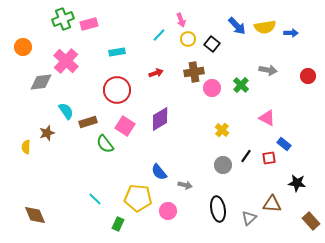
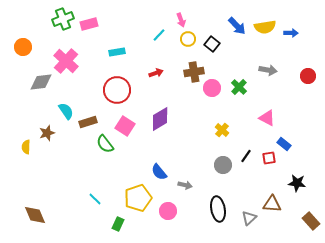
green cross at (241, 85): moved 2 px left, 2 px down
yellow pentagon at (138, 198): rotated 24 degrees counterclockwise
